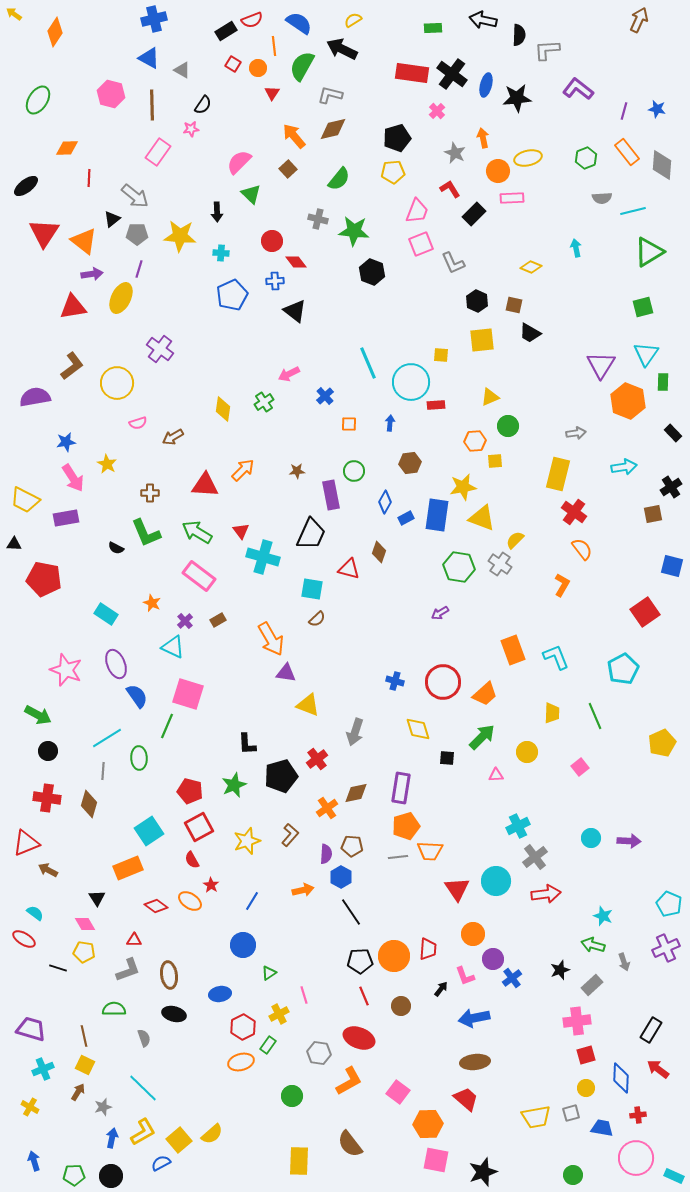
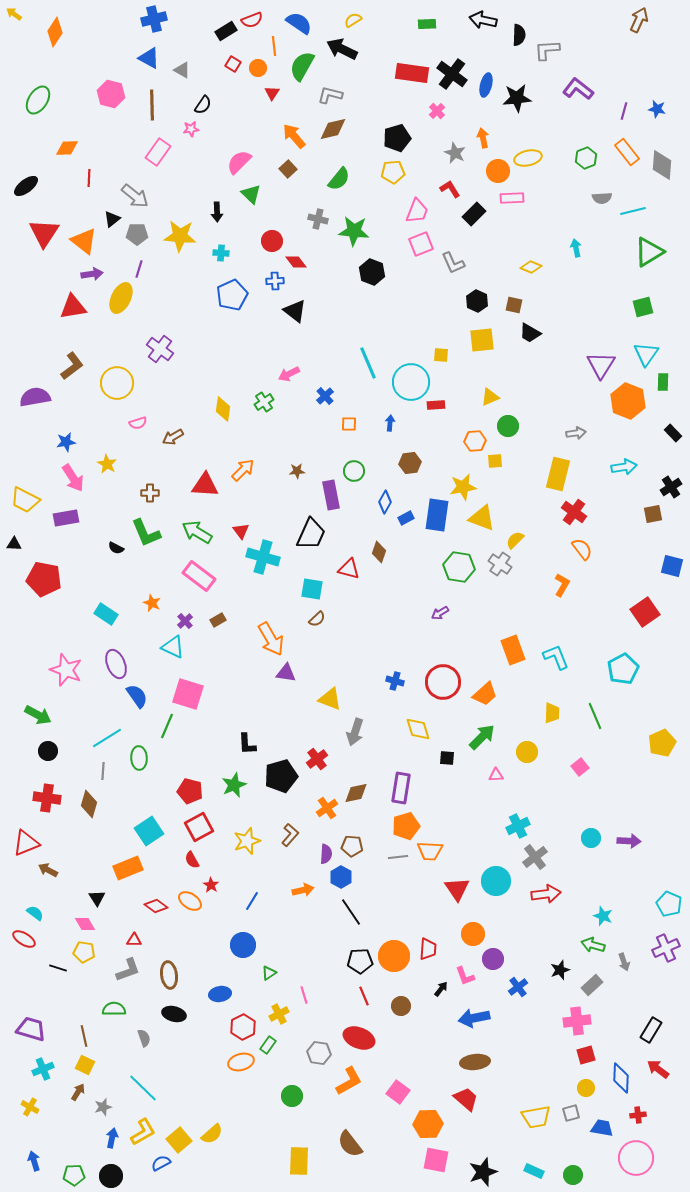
green rectangle at (433, 28): moved 6 px left, 4 px up
yellow triangle at (308, 705): moved 22 px right, 6 px up
blue cross at (512, 978): moved 6 px right, 9 px down
cyan rectangle at (674, 1176): moved 140 px left, 5 px up
